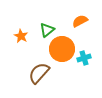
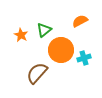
green triangle: moved 3 px left
orange star: moved 1 px up
orange circle: moved 1 px left, 1 px down
brown semicircle: moved 2 px left
